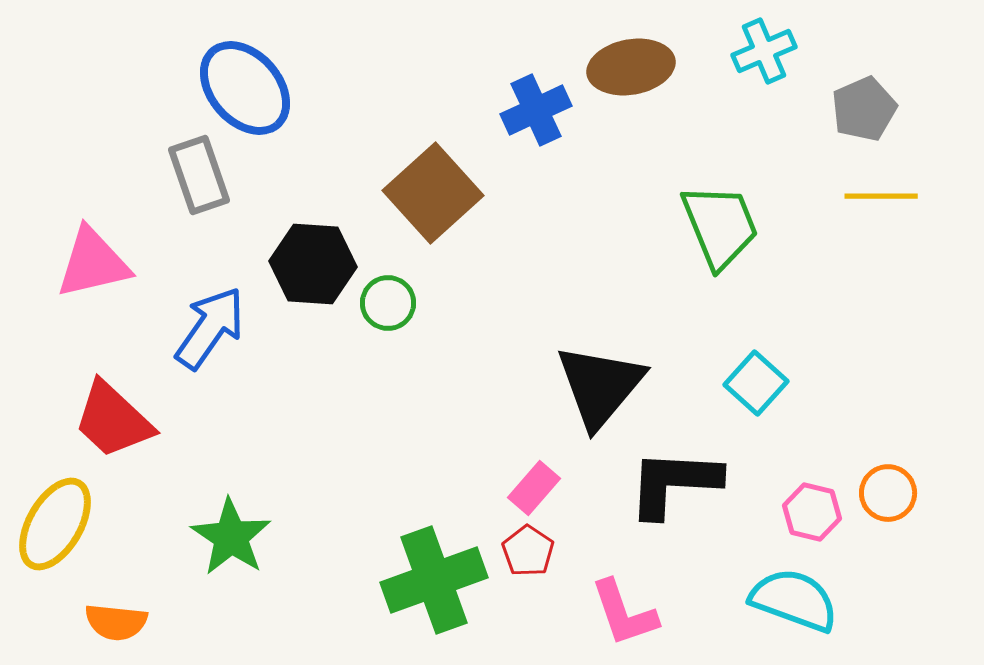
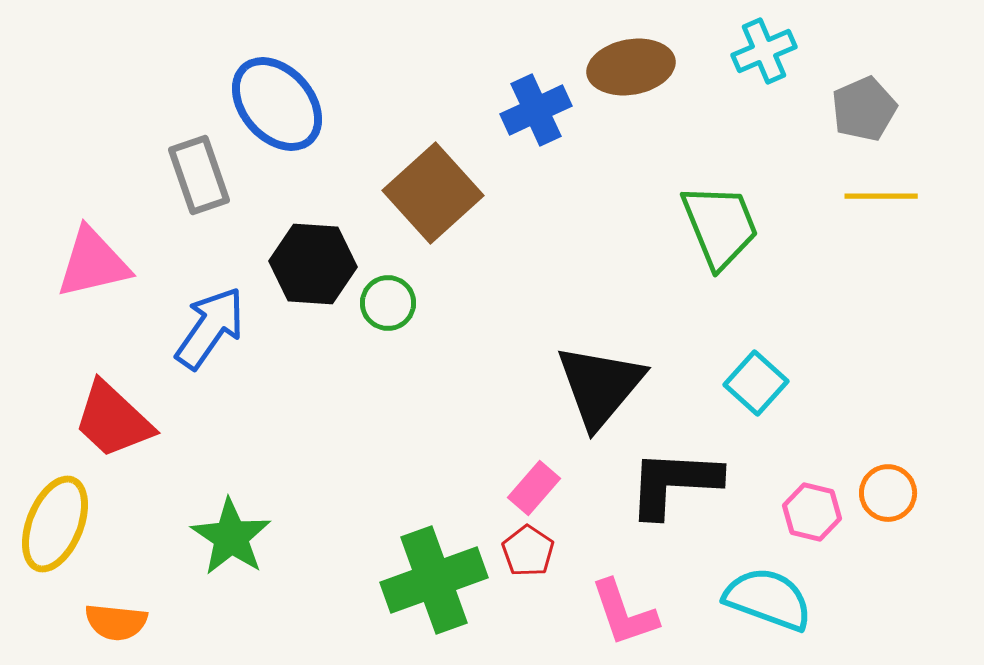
blue ellipse: moved 32 px right, 16 px down
yellow ellipse: rotated 8 degrees counterclockwise
cyan semicircle: moved 26 px left, 1 px up
